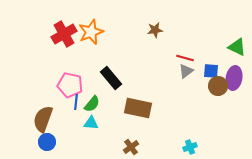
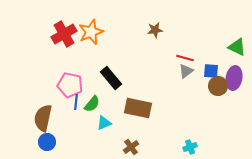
brown semicircle: moved 1 px up; rotated 8 degrees counterclockwise
cyan triangle: moved 13 px right; rotated 28 degrees counterclockwise
